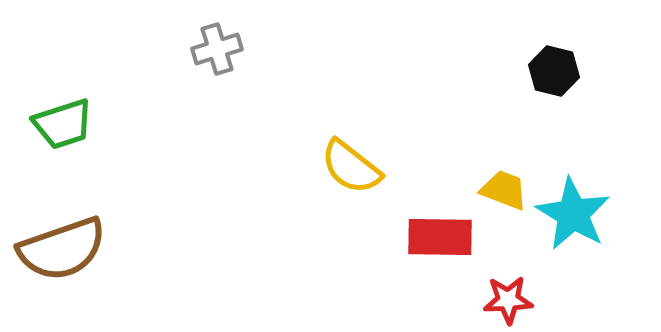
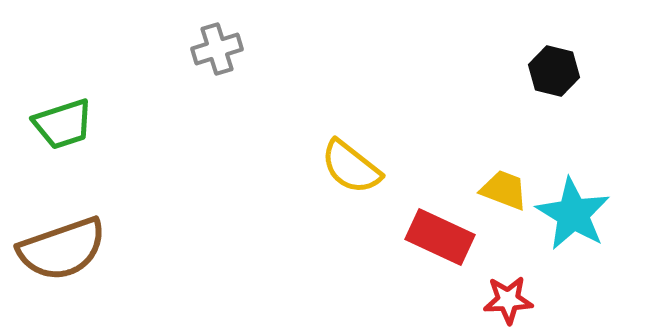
red rectangle: rotated 24 degrees clockwise
